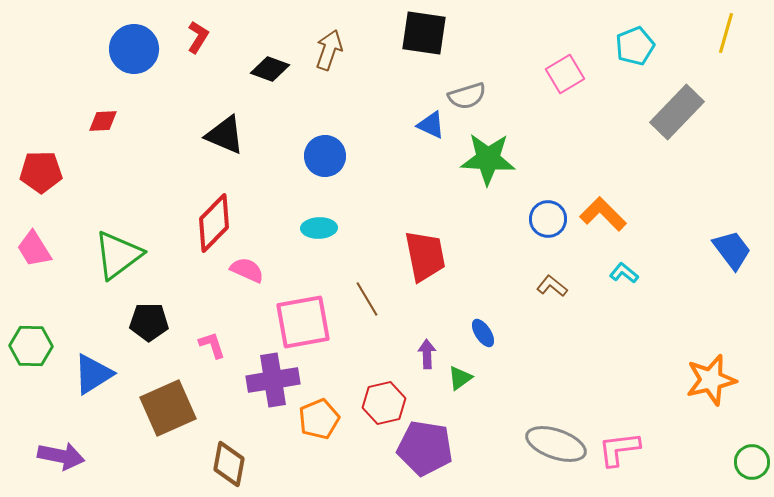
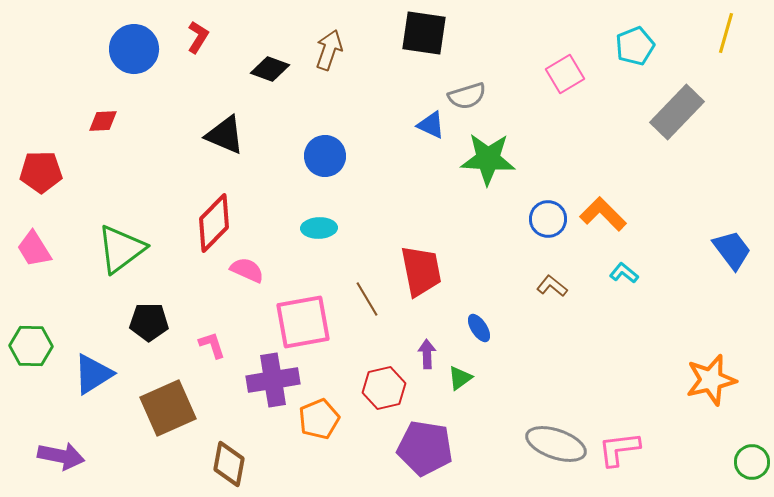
green triangle at (118, 255): moved 3 px right, 6 px up
red trapezoid at (425, 256): moved 4 px left, 15 px down
blue ellipse at (483, 333): moved 4 px left, 5 px up
red hexagon at (384, 403): moved 15 px up
